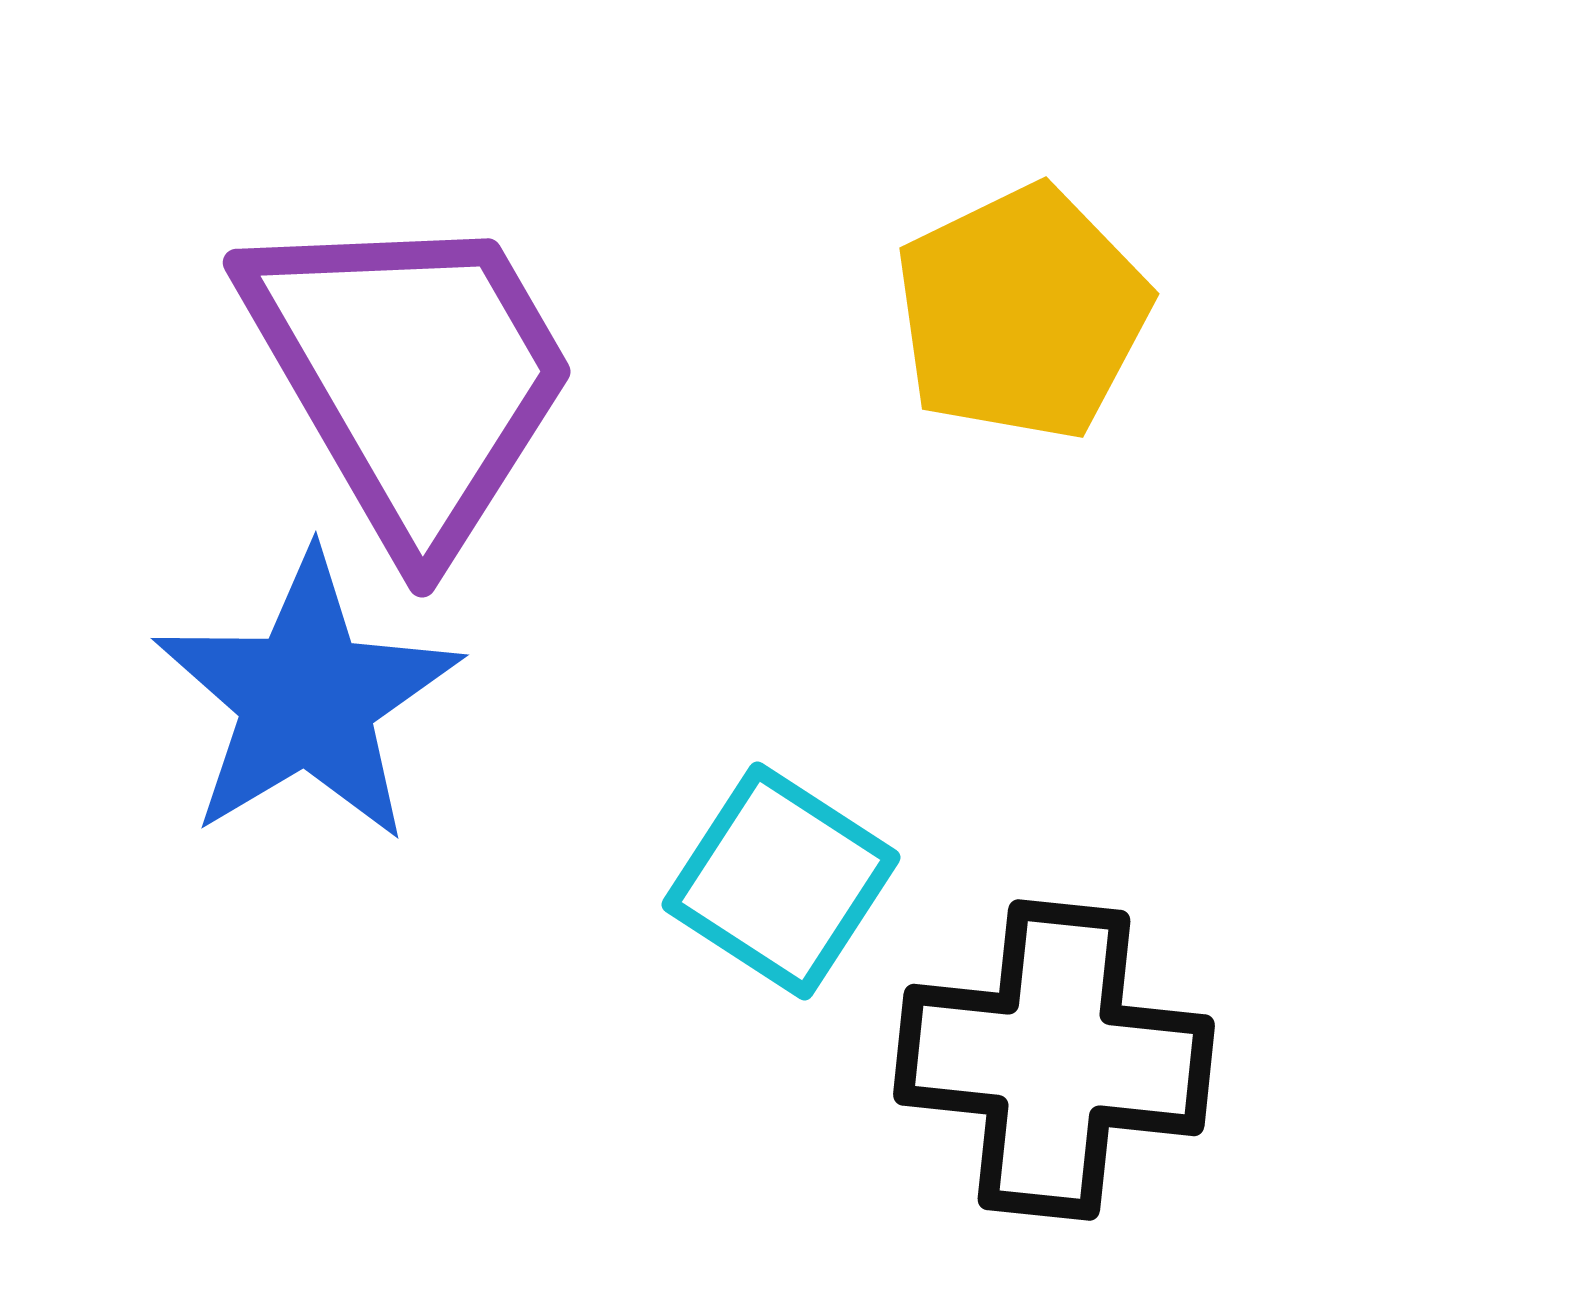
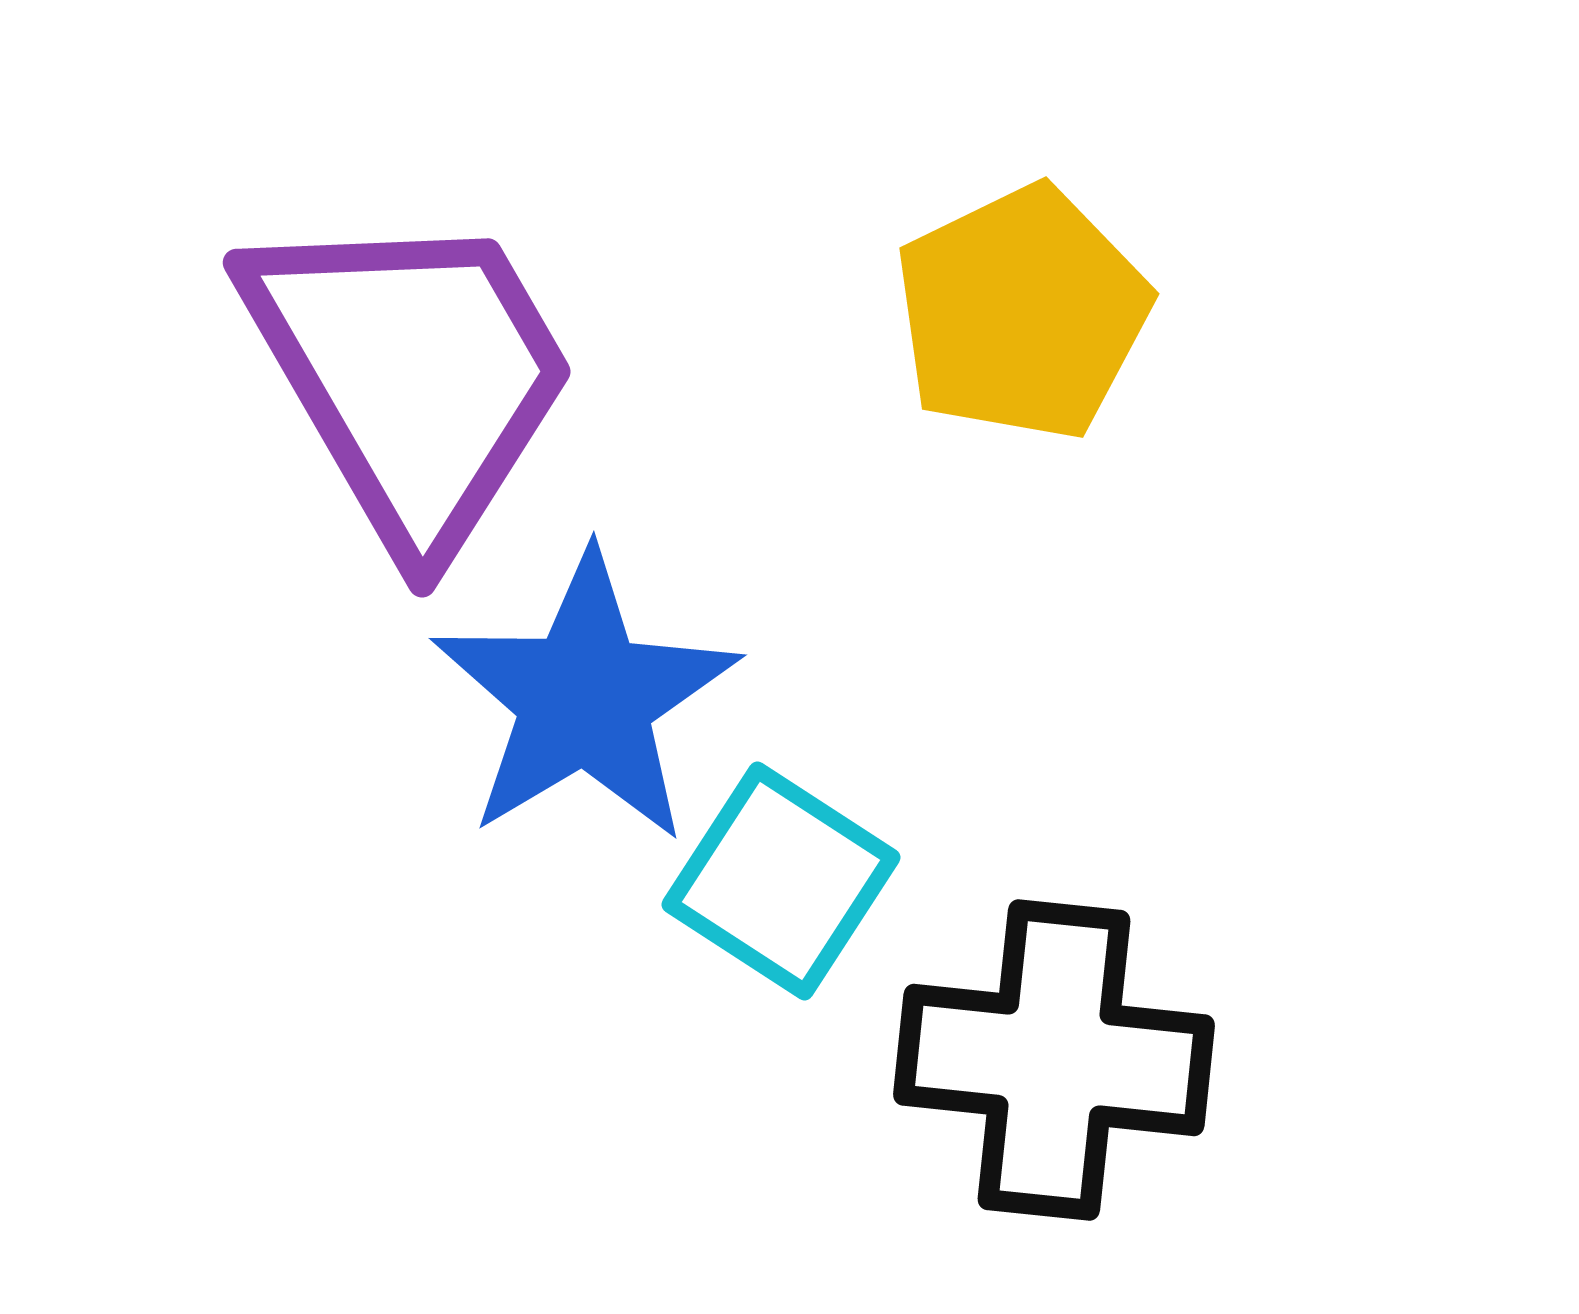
blue star: moved 278 px right
